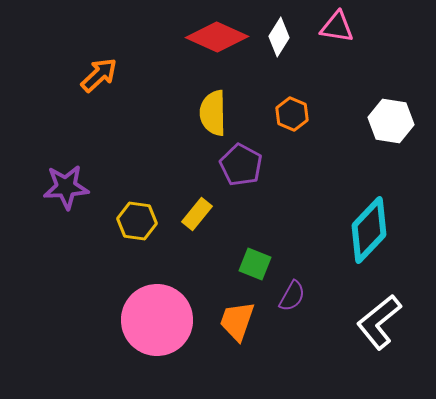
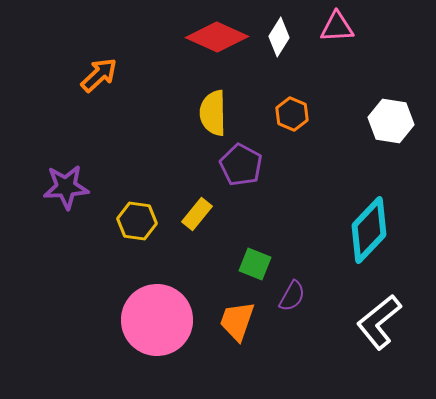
pink triangle: rotated 12 degrees counterclockwise
